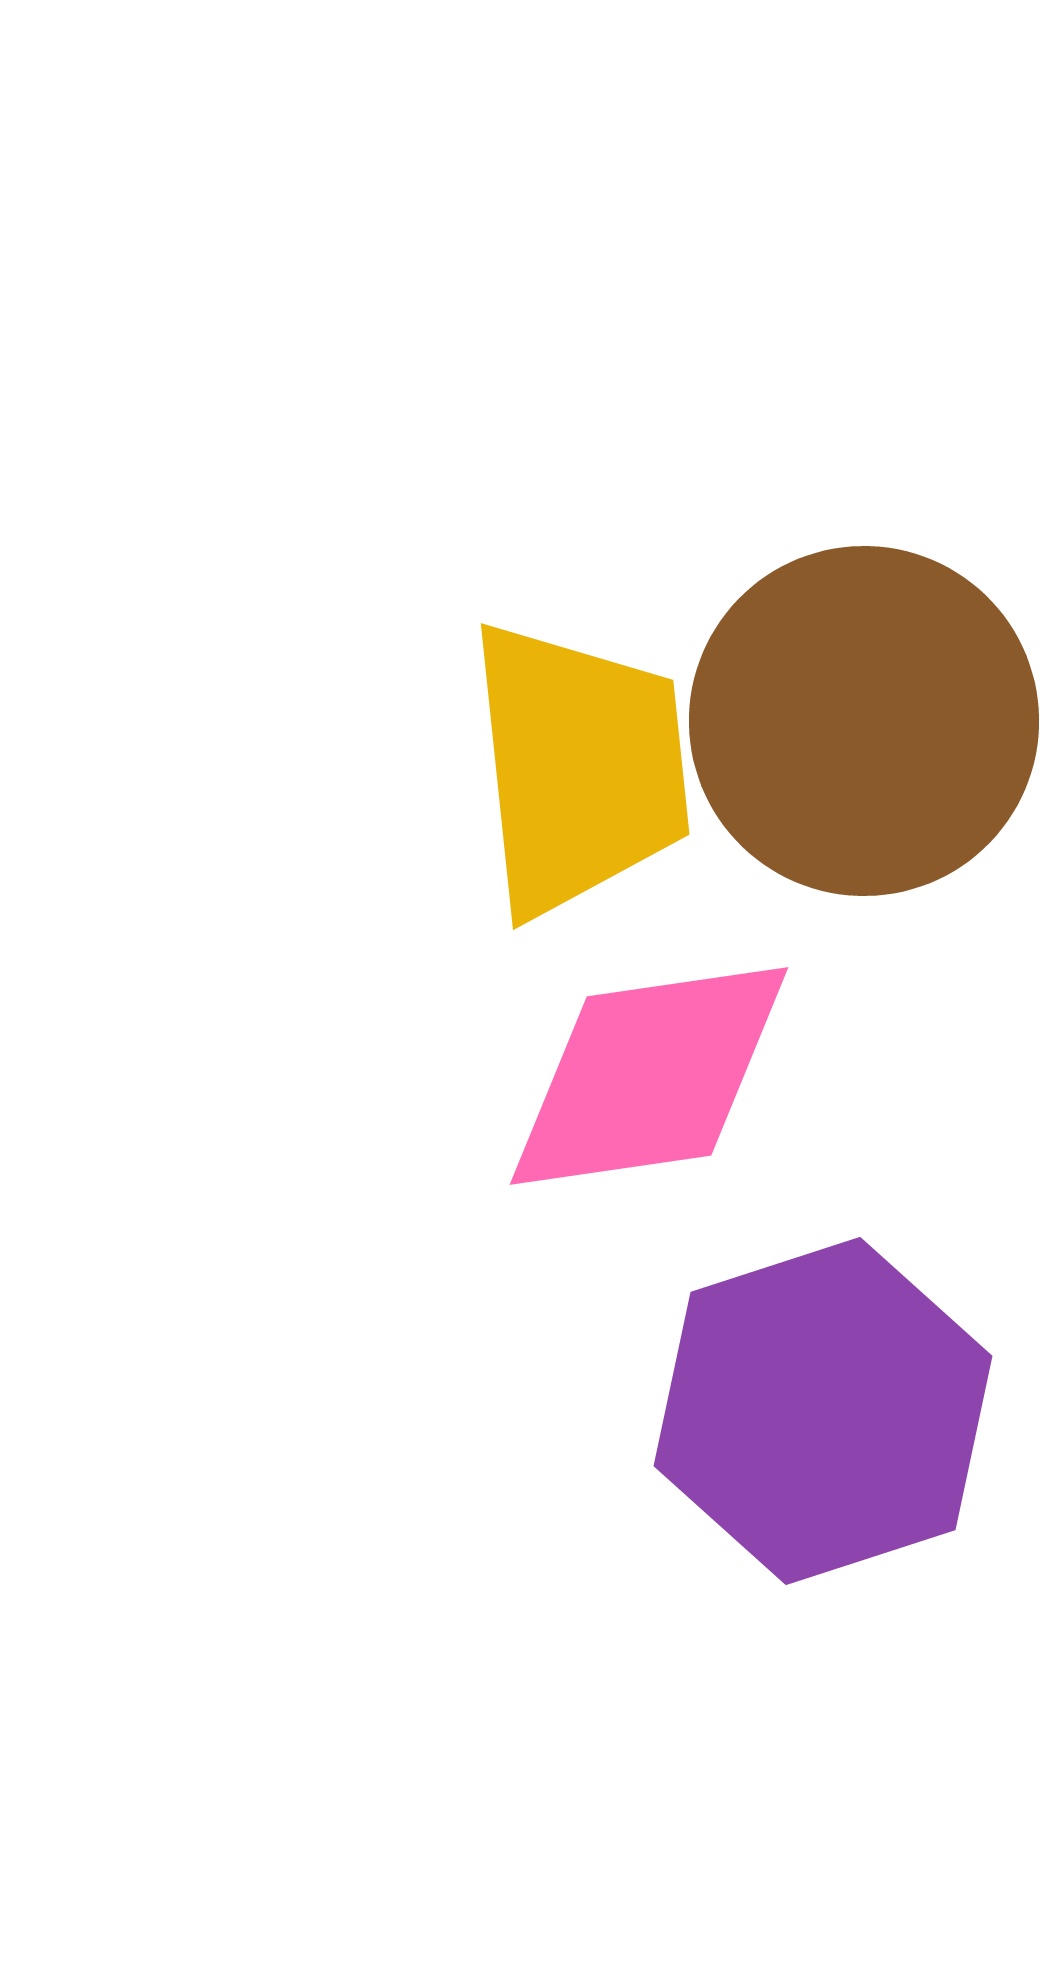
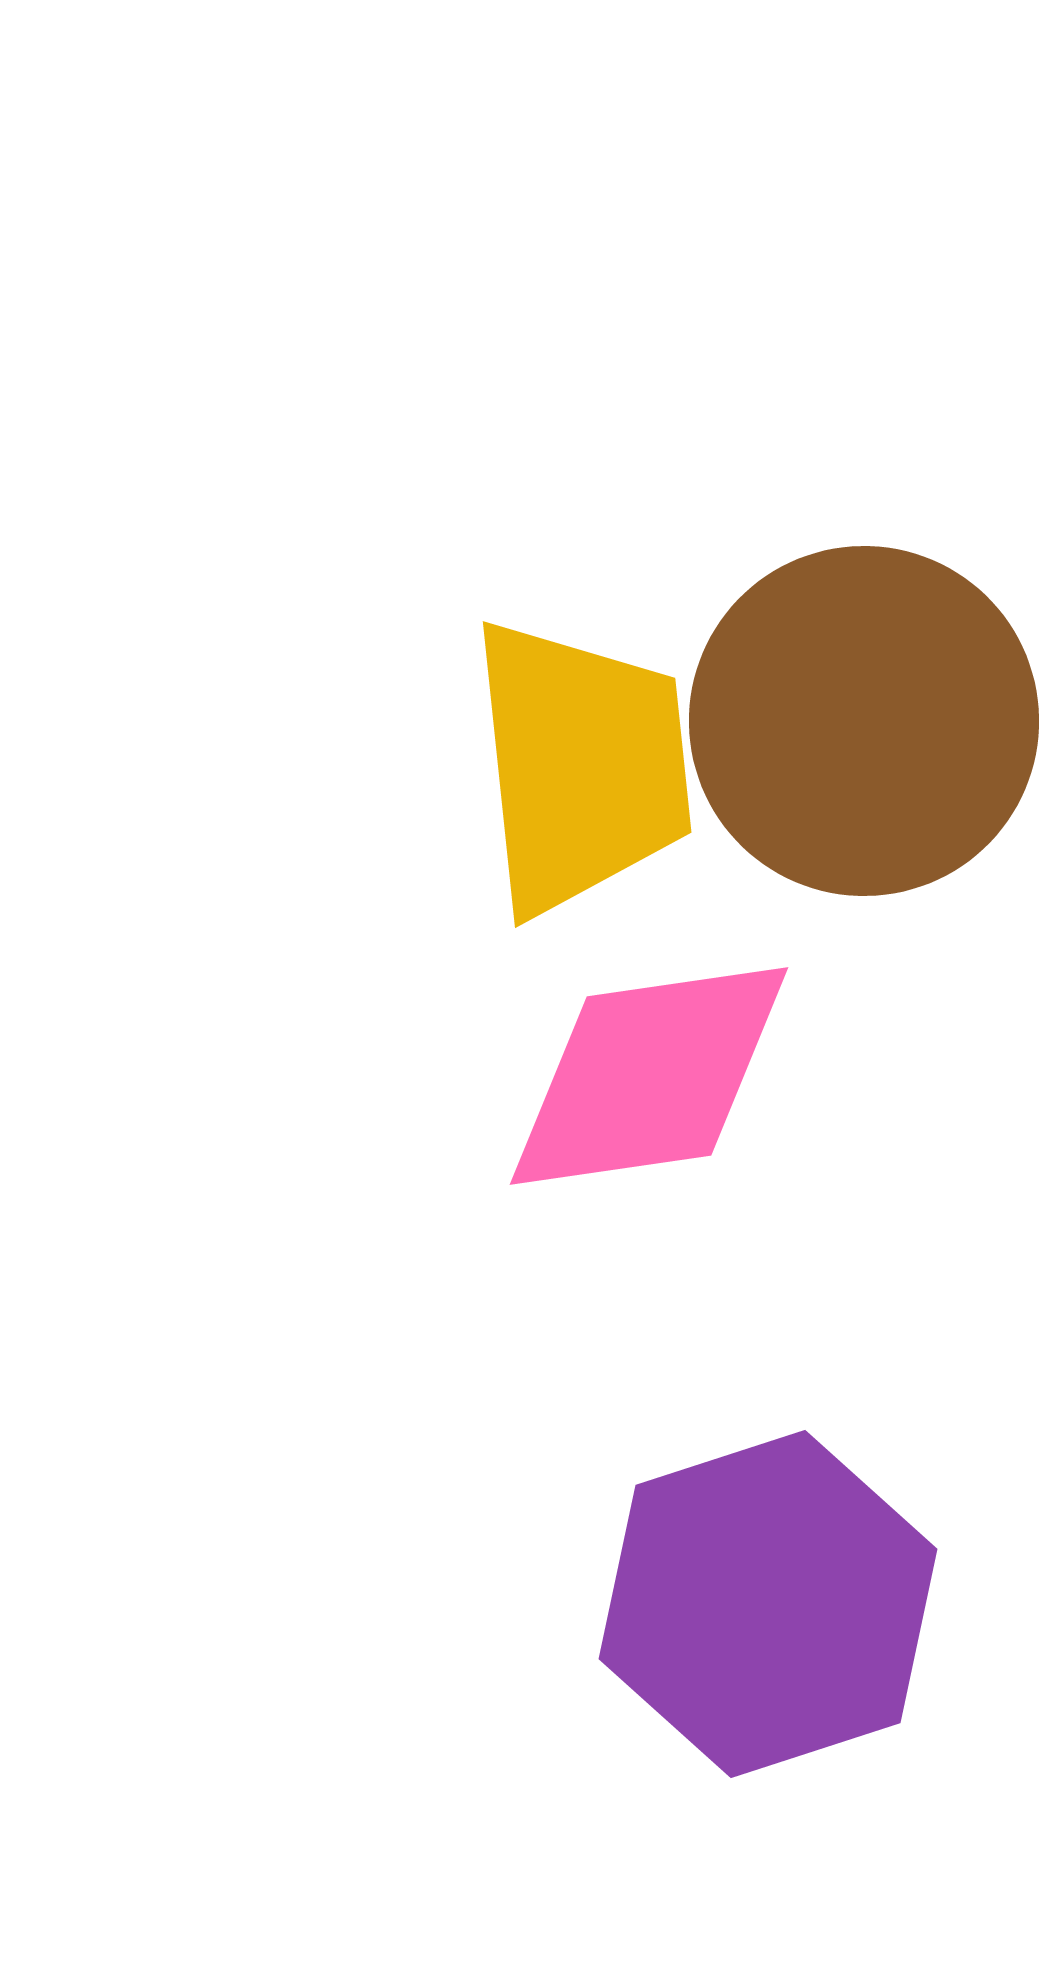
yellow trapezoid: moved 2 px right, 2 px up
purple hexagon: moved 55 px left, 193 px down
